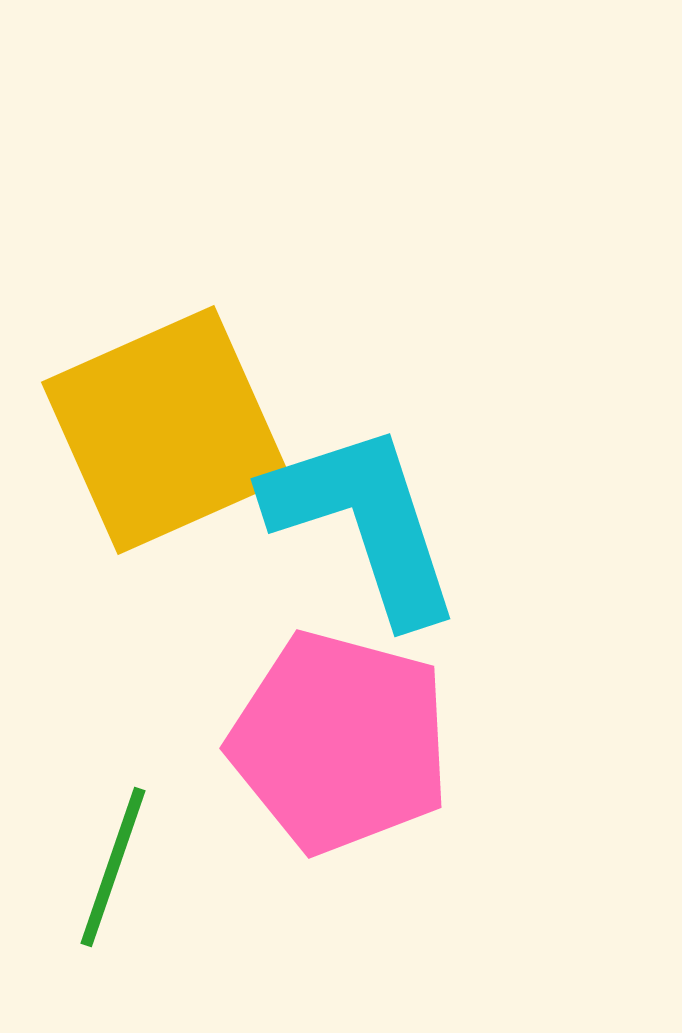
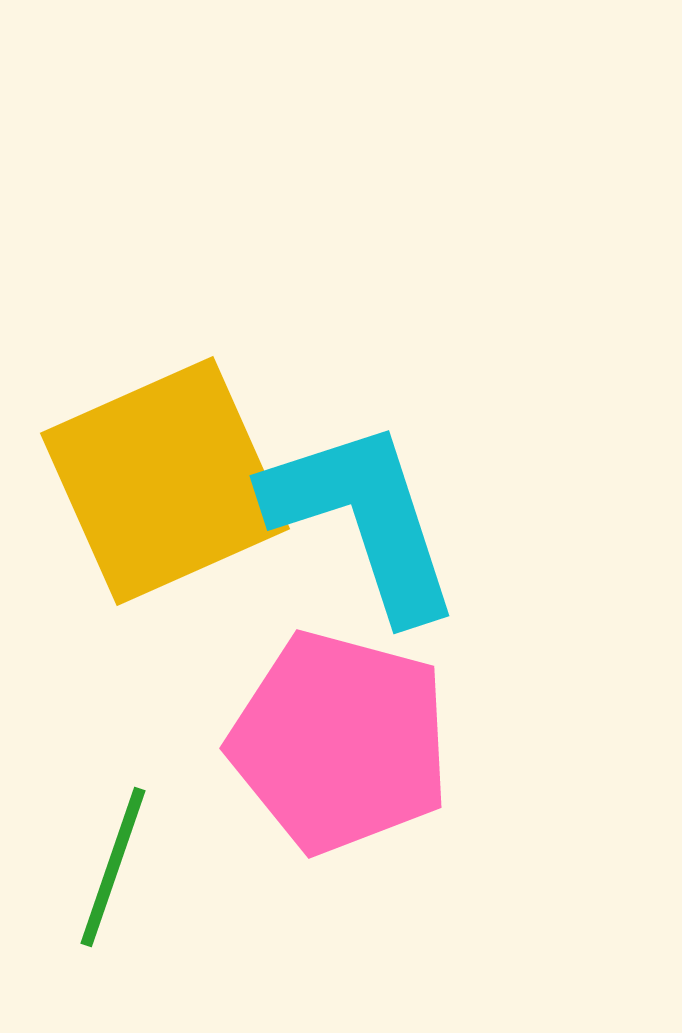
yellow square: moved 1 px left, 51 px down
cyan L-shape: moved 1 px left, 3 px up
